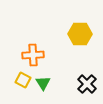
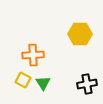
black cross: rotated 36 degrees clockwise
